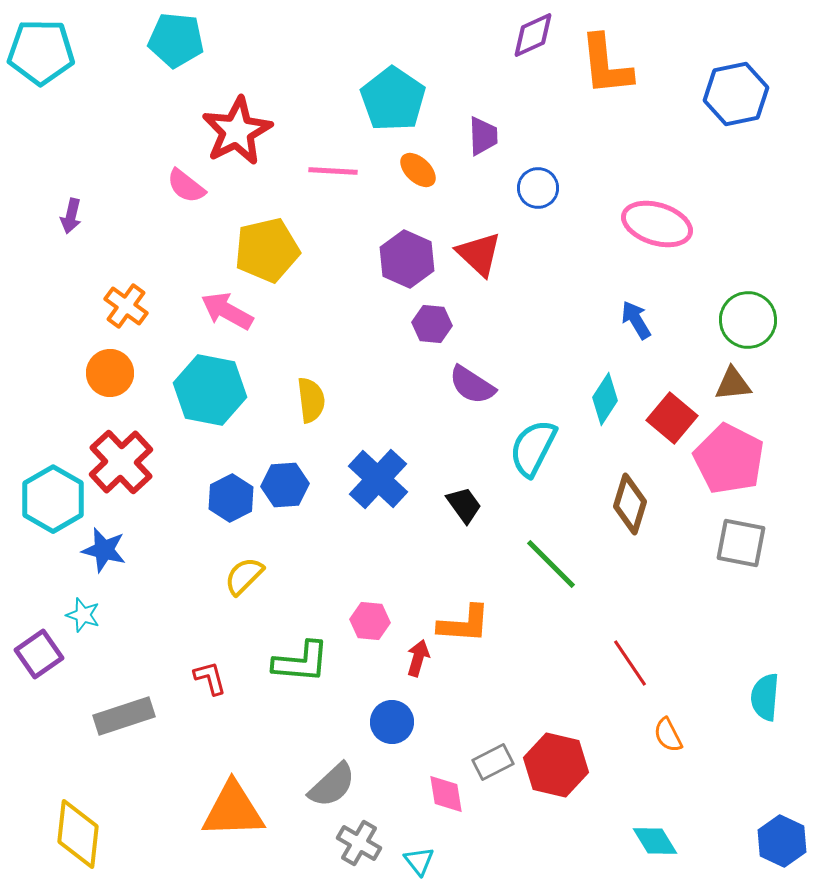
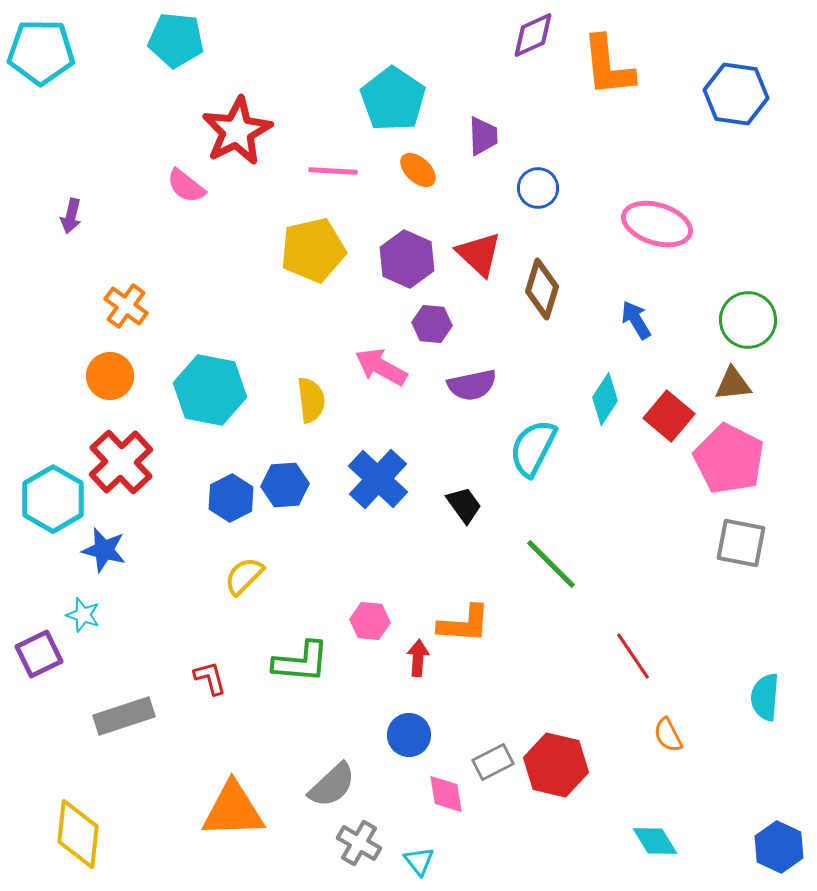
orange L-shape at (606, 65): moved 2 px right, 1 px down
blue hexagon at (736, 94): rotated 20 degrees clockwise
yellow pentagon at (267, 250): moved 46 px right
pink arrow at (227, 311): moved 154 px right, 56 px down
orange circle at (110, 373): moved 3 px down
purple semicircle at (472, 385): rotated 45 degrees counterclockwise
red square at (672, 418): moved 3 px left, 2 px up
brown diamond at (630, 504): moved 88 px left, 215 px up
purple square at (39, 654): rotated 9 degrees clockwise
red arrow at (418, 658): rotated 12 degrees counterclockwise
red line at (630, 663): moved 3 px right, 7 px up
blue circle at (392, 722): moved 17 px right, 13 px down
blue hexagon at (782, 841): moved 3 px left, 6 px down
